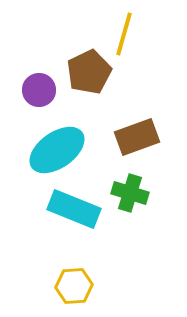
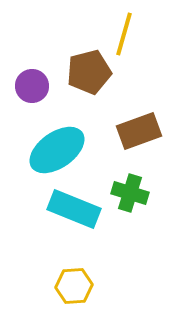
brown pentagon: rotated 12 degrees clockwise
purple circle: moved 7 px left, 4 px up
brown rectangle: moved 2 px right, 6 px up
